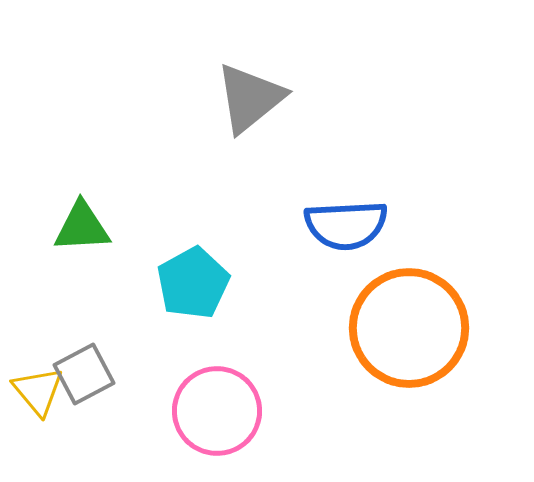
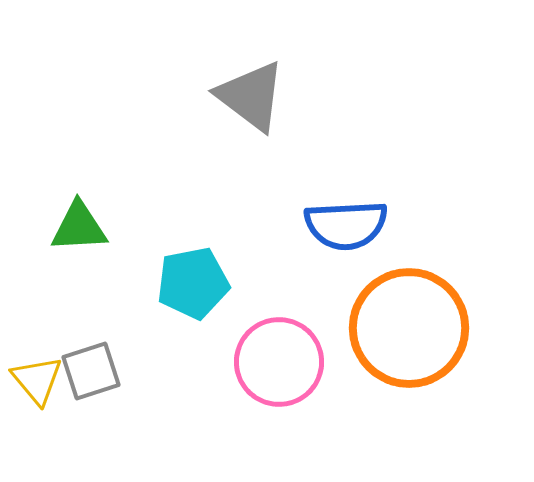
gray triangle: moved 1 px right, 2 px up; rotated 44 degrees counterclockwise
green triangle: moved 3 px left
cyan pentagon: rotated 18 degrees clockwise
gray square: moved 7 px right, 3 px up; rotated 10 degrees clockwise
yellow triangle: moved 1 px left, 11 px up
pink circle: moved 62 px right, 49 px up
